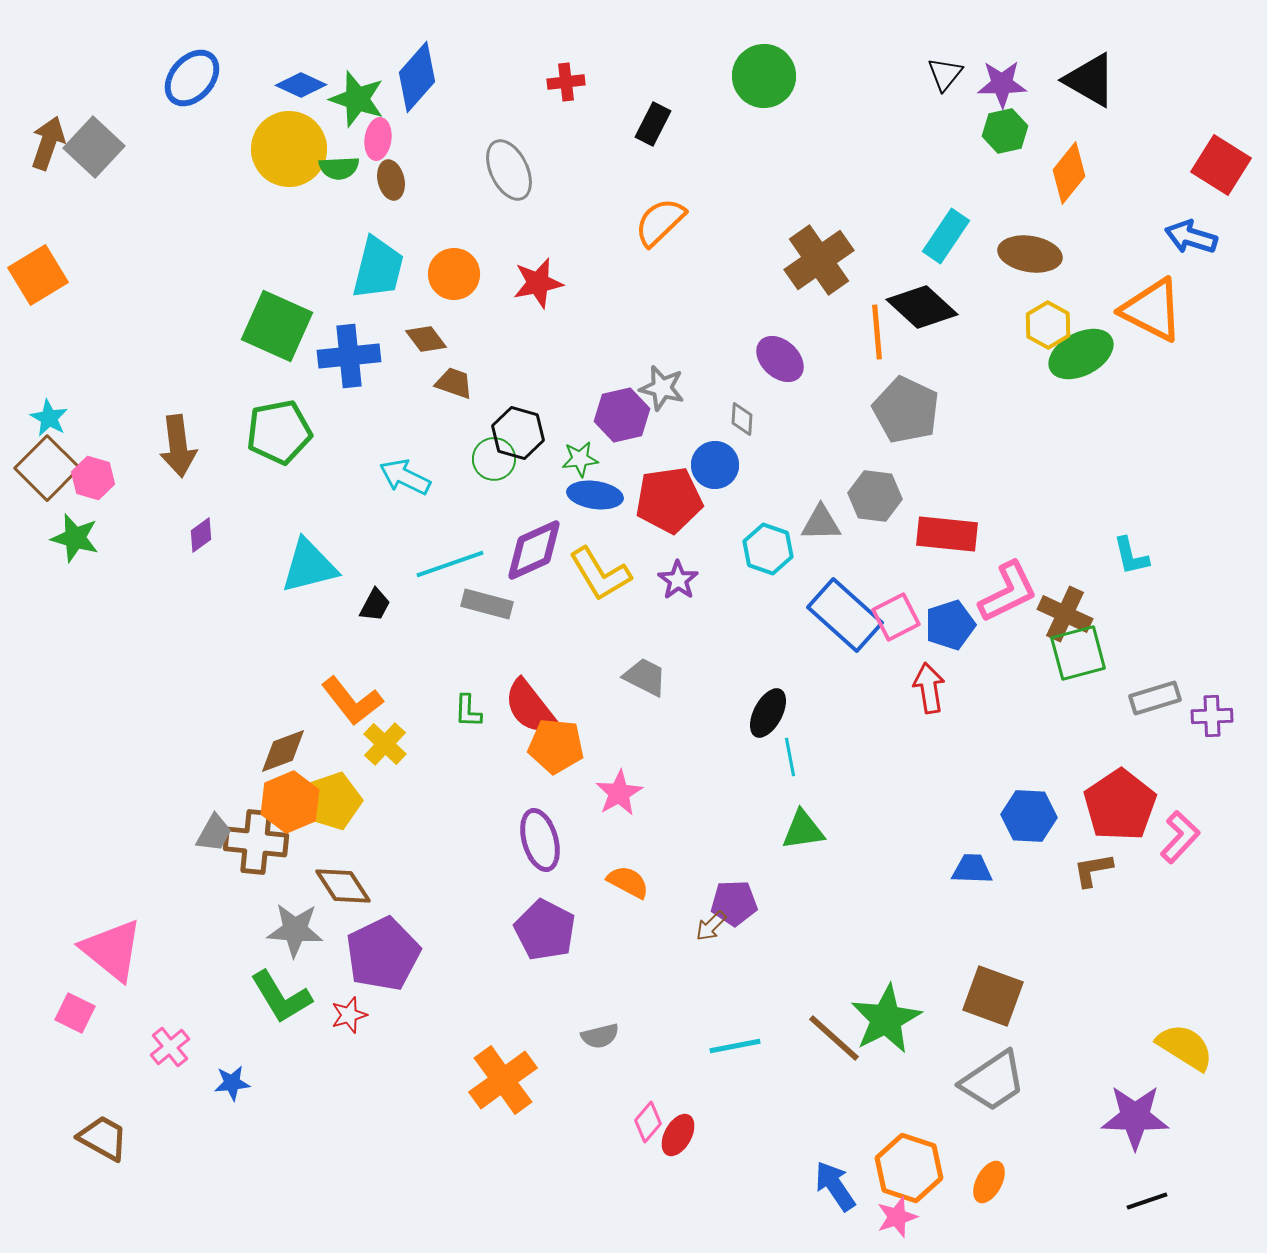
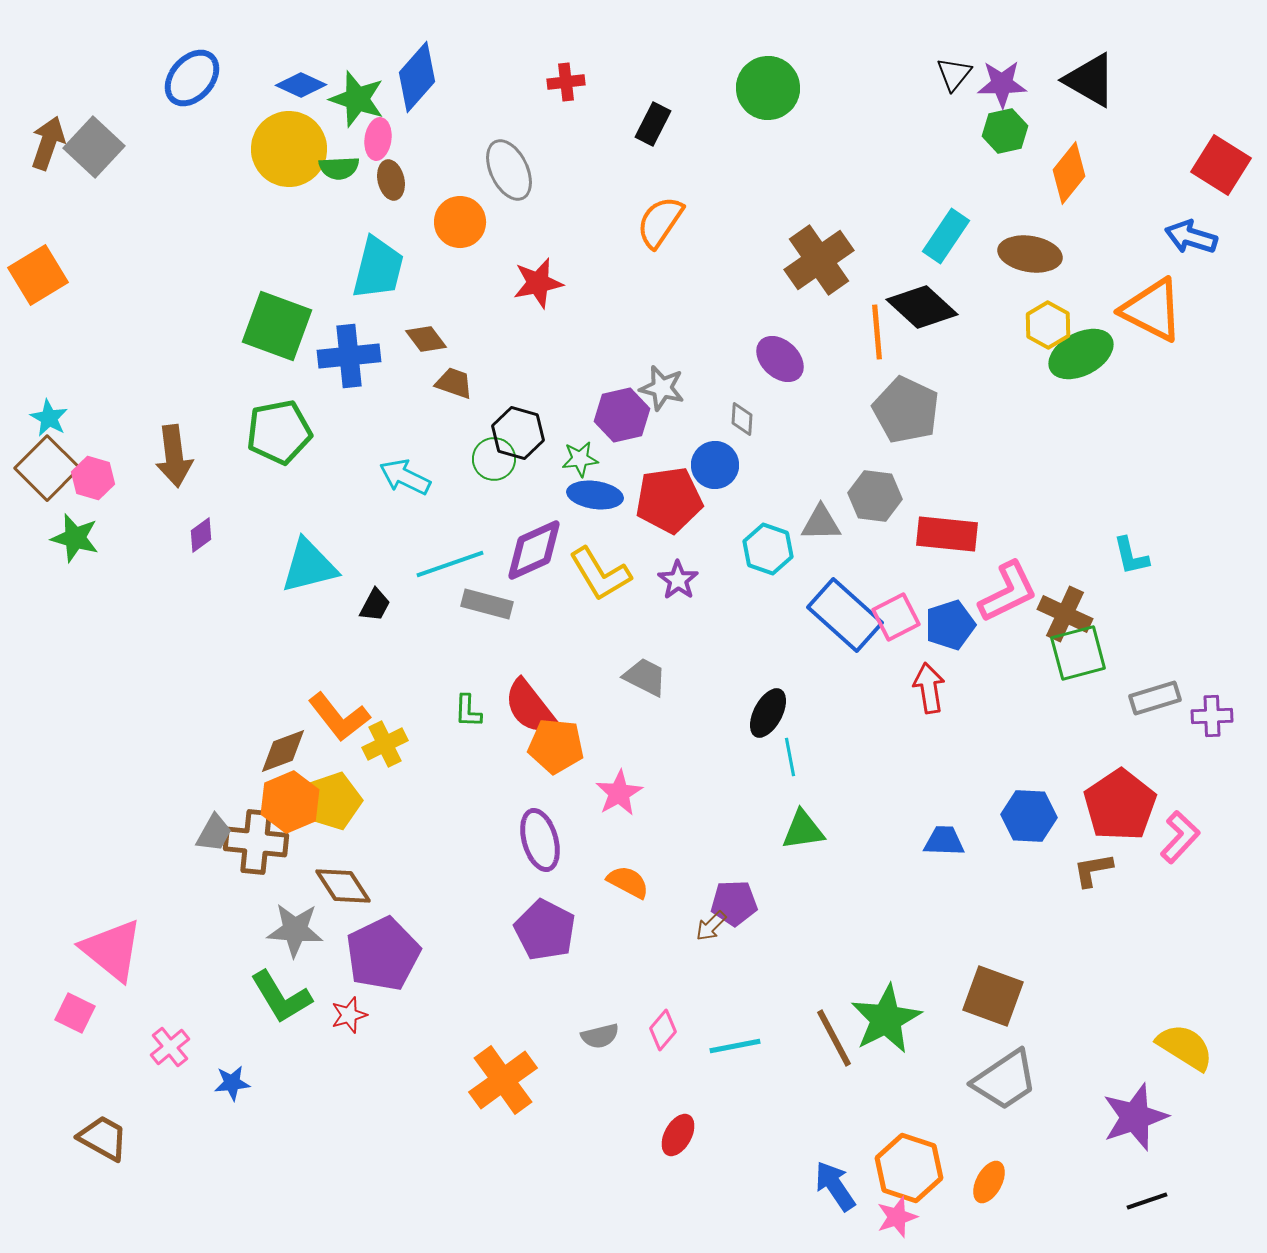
black triangle at (945, 74): moved 9 px right
green circle at (764, 76): moved 4 px right, 12 px down
orange semicircle at (660, 222): rotated 12 degrees counterclockwise
orange circle at (454, 274): moved 6 px right, 52 px up
green square at (277, 326): rotated 4 degrees counterclockwise
brown arrow at (178, 446): moved 4 px left, 10 px down
orange L-shape at (352, 701): moved 13 px left, 16 px down
yellow cross at (385, 744): rotated 21 degrees clockwise
blue trapezoid at (972, 869): moved 28 px left, 28 px up
brown line at (834, 1038): rotated 20 degrees clockwise
gray trapezoid at (993, 1081): moved 12 px right, 1 px up
purple star at (1135, 1117): rotated 20 degrees counterclockwise
pink diamond at (648, 1122): moved 15 px right, 92 px up
